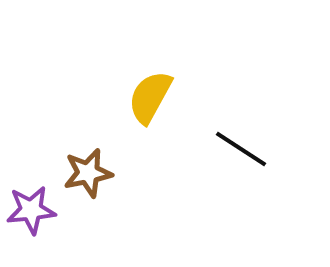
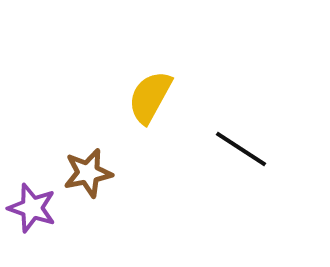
purple star: moved 1 px right, 2 px up; rotated 24 degrees clockwise
